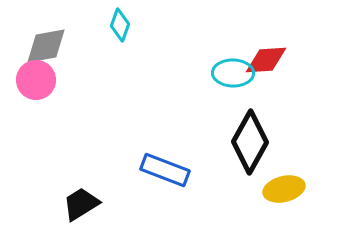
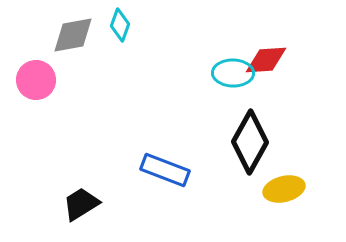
gray diamond: moved 27 px right, 11 px up
